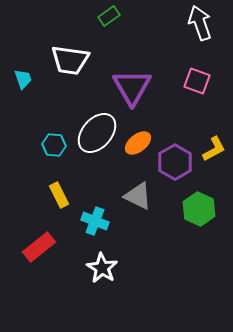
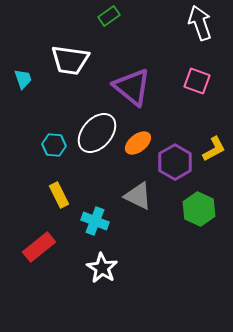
purple triangle: rotated 21 degrees counterclockwise
